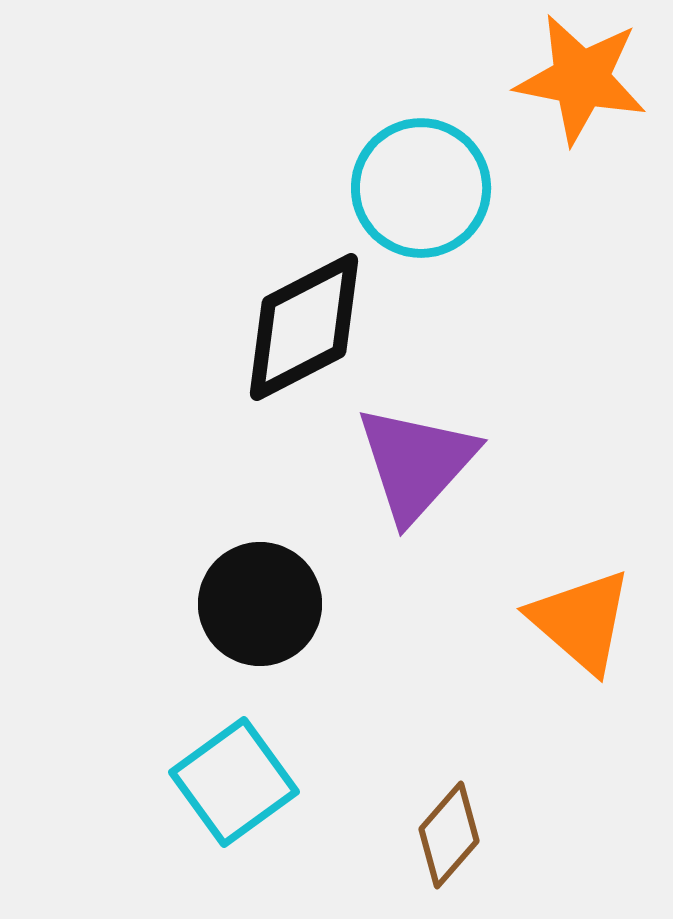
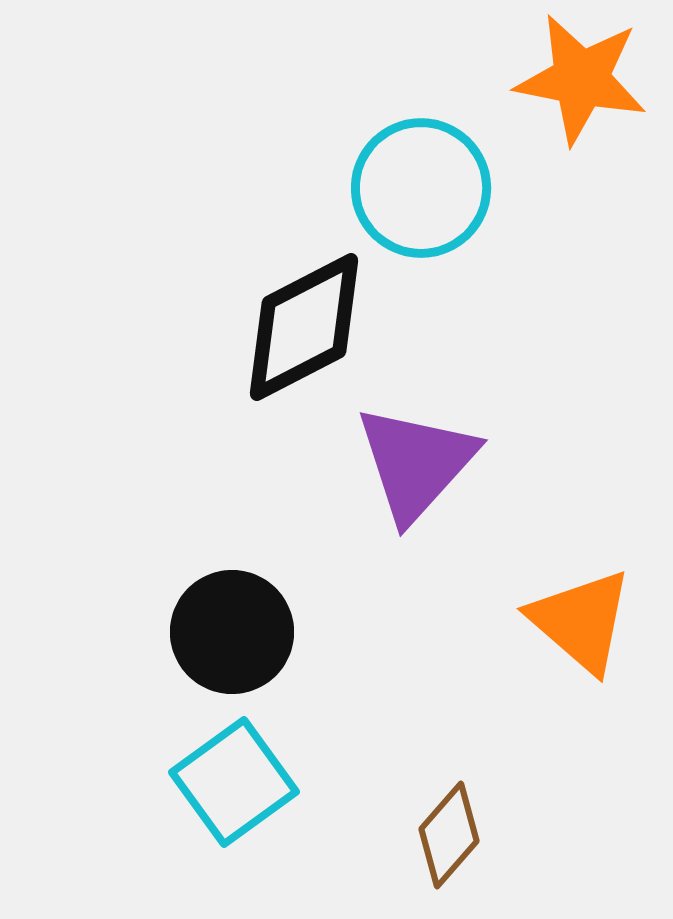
black circle: moved 28 px left, 28 px down
